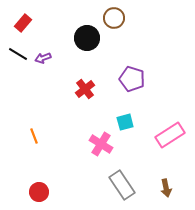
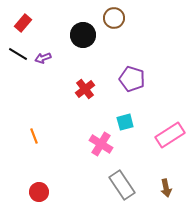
black circle: moved 4 px left, 3 px up
